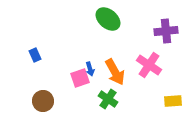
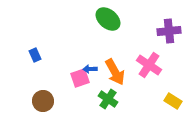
purple cross: moved 3 px right
blue arrow: rotated 104 degrees clockwise
yellow rectangle: rotated 36 degrees clockwise
